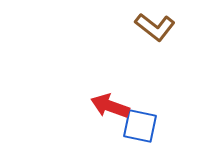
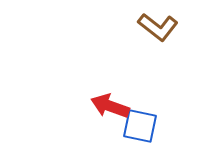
brown L-shape: moved 3 px right
